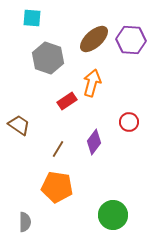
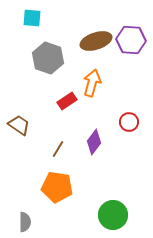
brown ellipse: moved 2 px right, 2 px down; rotated 24 degrees clockwise
